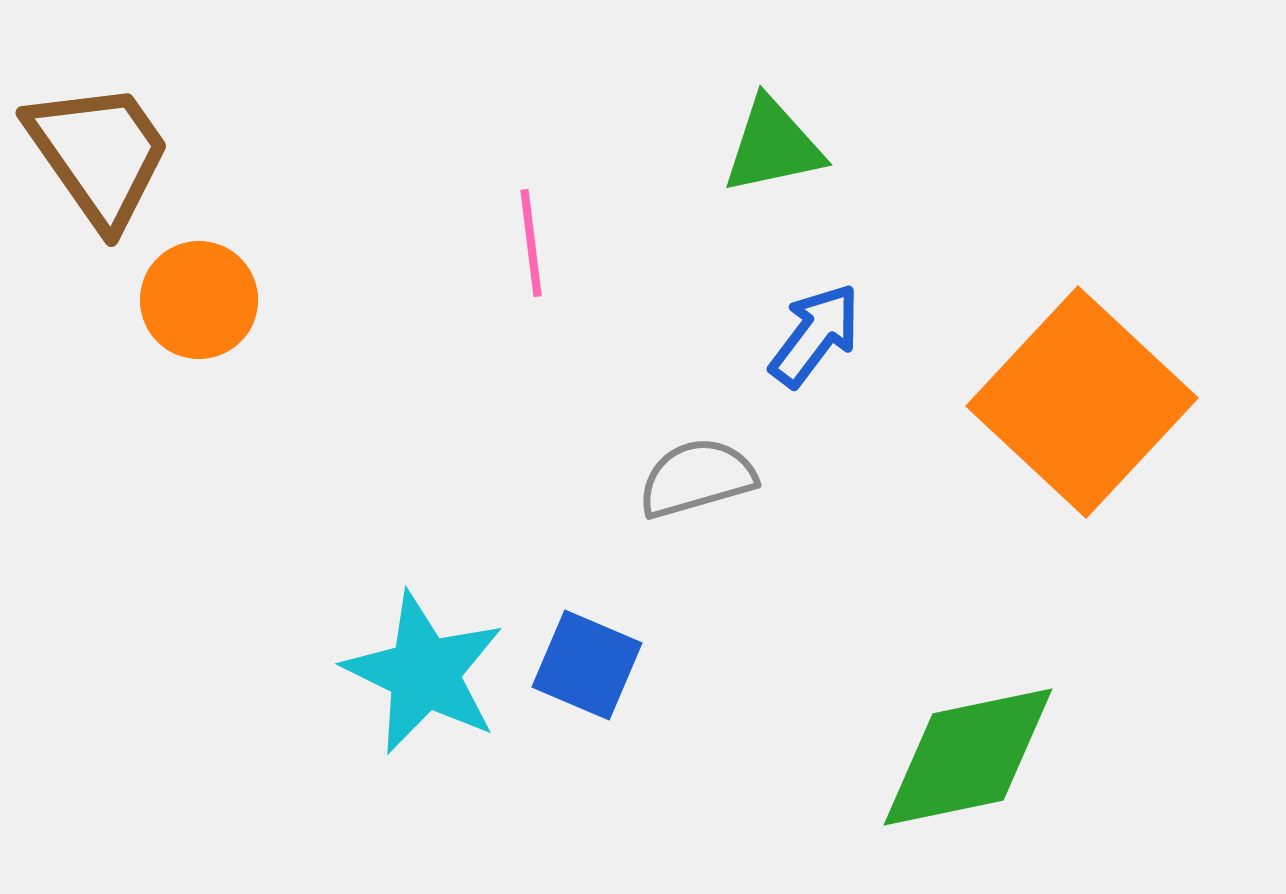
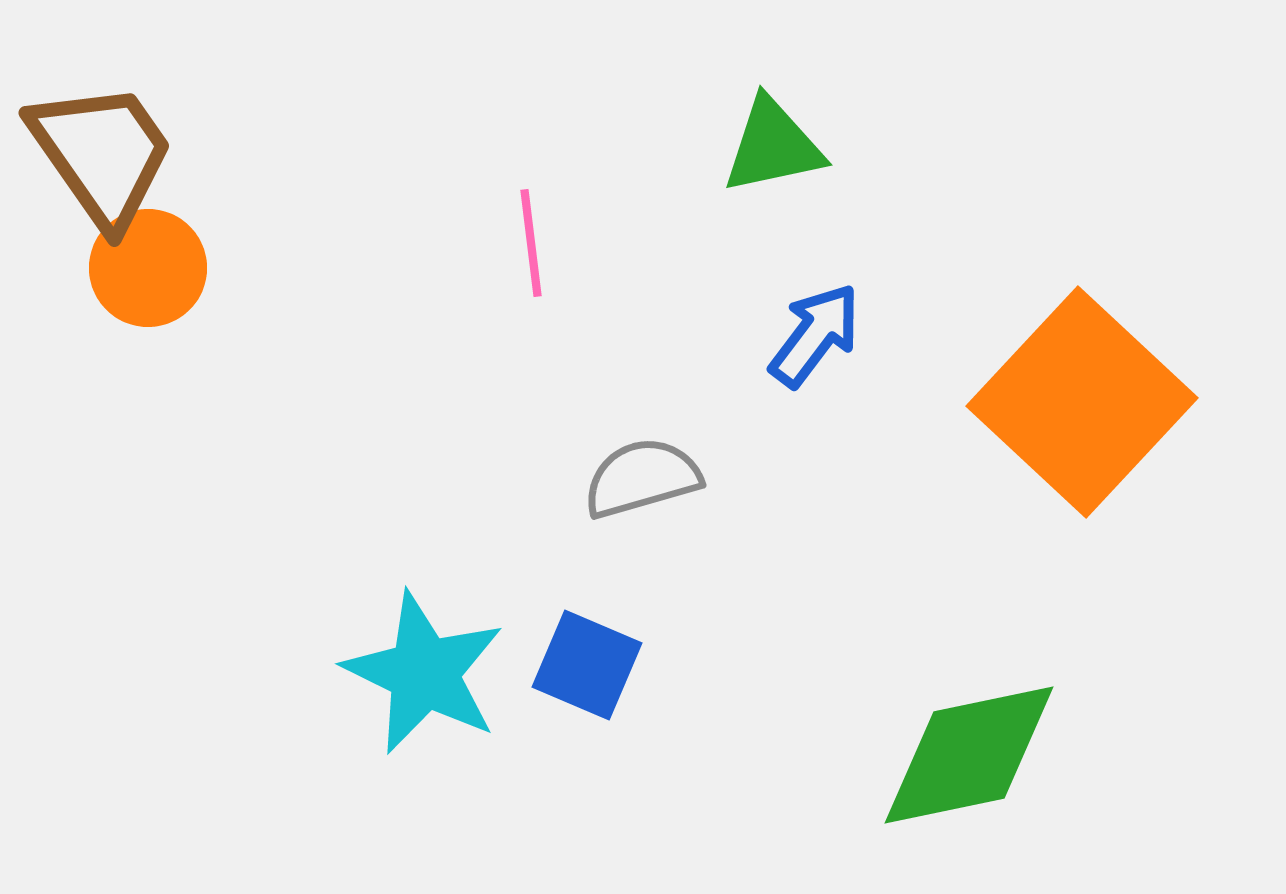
brown trapezoid: moved 3 px right
orange circle: moved 51 px left, 32 px up
gray semicircle: moved 55 px left
green diamond: moved 1 px right, 2 px up
